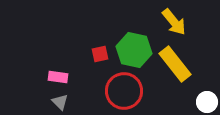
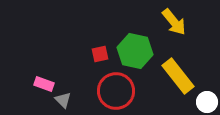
green hexagon: moved 1 px right, 1 px down
yellow rectangle: moved 3 px right, 12 px down
pink rectangle: moved 14 px left, 7 px down; rotated 12 degrees clockwise
red circle: moved 8 px left
gray triangle: moved 3 px right, 2 px up
